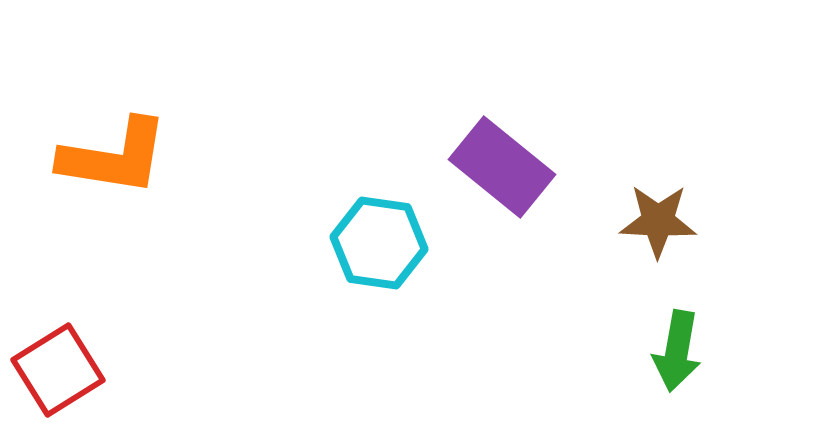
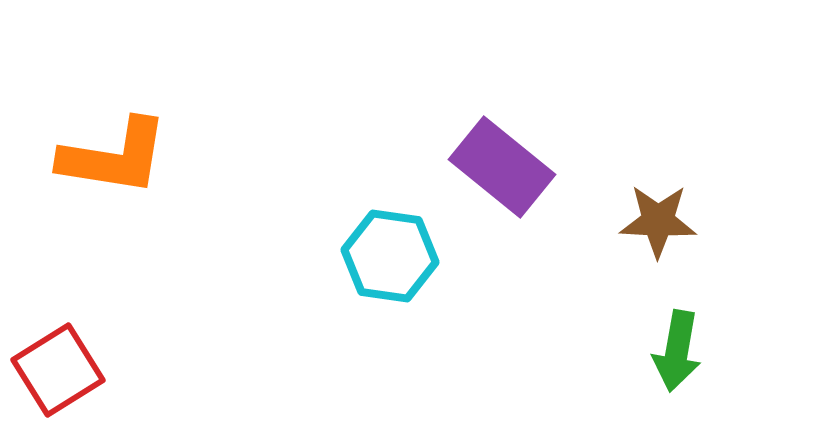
cyan hexagon: moved 11 px right, 13 px down
